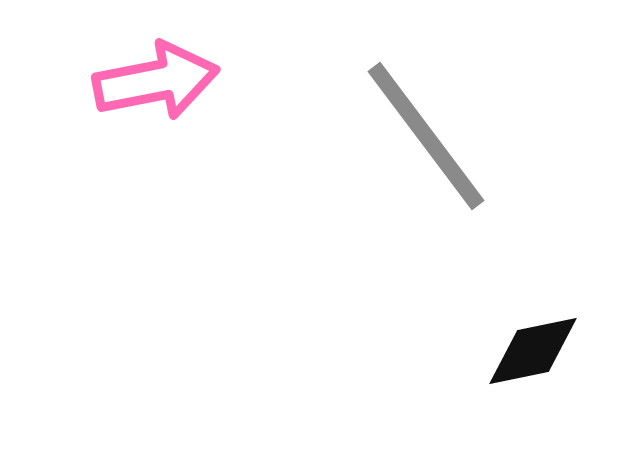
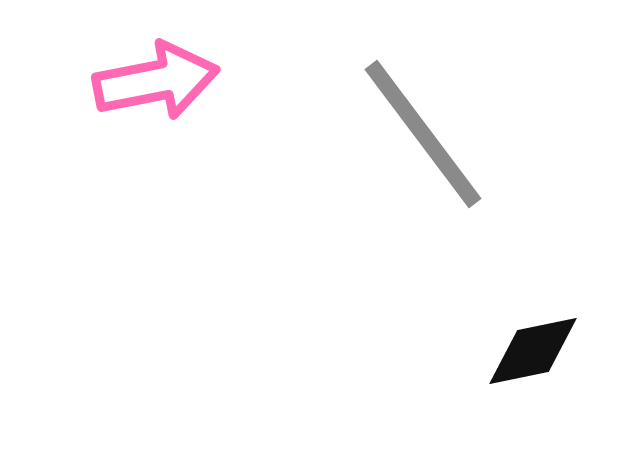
gray line: moved 3 px left, 2 px up
